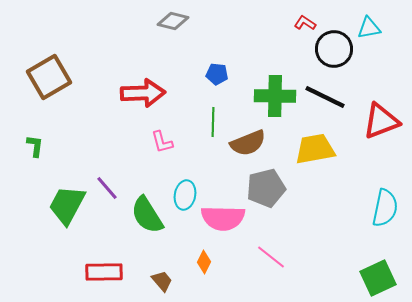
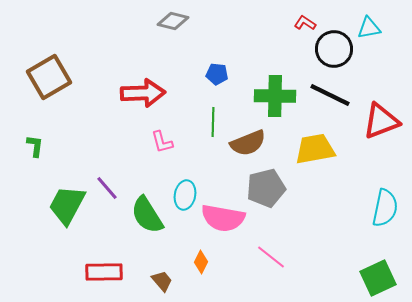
black line: moved 5 px right, 2 px up
pink semicircle: rotated 9 degrees clockwise
orange diamond: moved 3 px left
